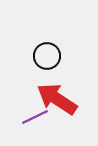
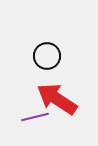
purple line: rotated 12 degrees clockwise
